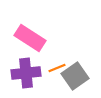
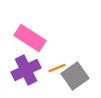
purple cross: moved 3 px up; rotated 20 degrees counterclockwise
